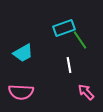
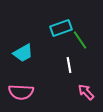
cyan rectangle: moved 3 px left
